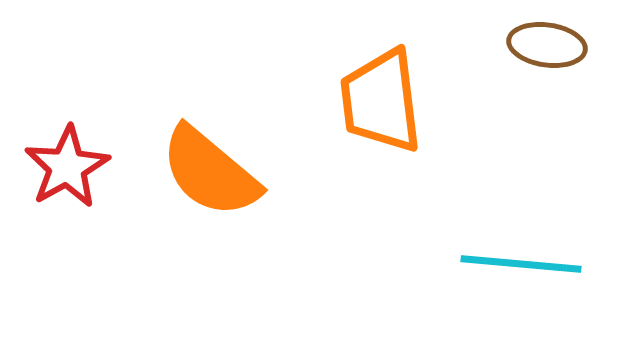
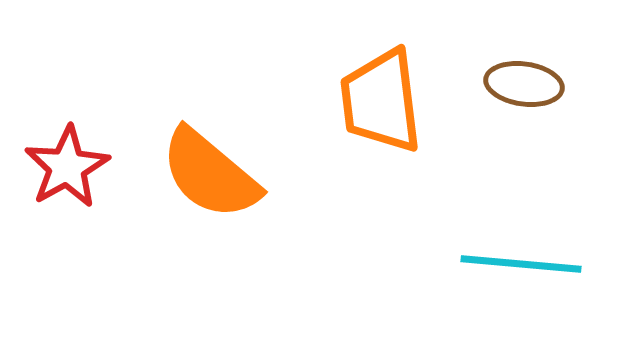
brown ellipse: moved 23 px left, 39 px down
orange semicircle: moved 2 px down
